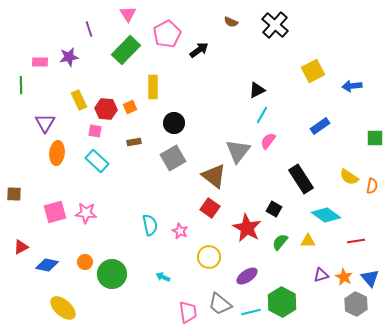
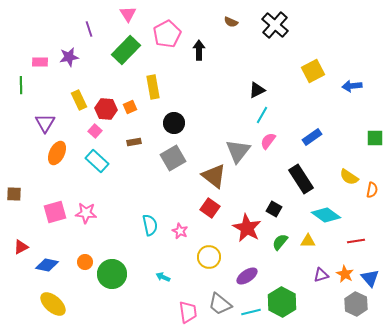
black arrow at (199, 50): rotated 54 degrees counterclockwise
yellow rectangle at (153, 87): rotated 10 degrees counterclockwise
blue rectangle at (320, 126): moved 8 px left, 11 px down
pink square at (95, 131): rotated 32 degrees clockwise
orange ellipse at (57, 153): rotated 20 degrees clockwise
orange semicircle at (372, 186): moved 4 px down
orange star at (344, 277): moved 1 px right, 3 px up
yellow ellipse at (63, 308): moved 10 px left, 4 px up
